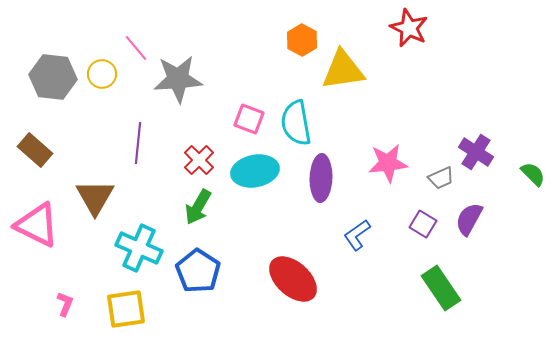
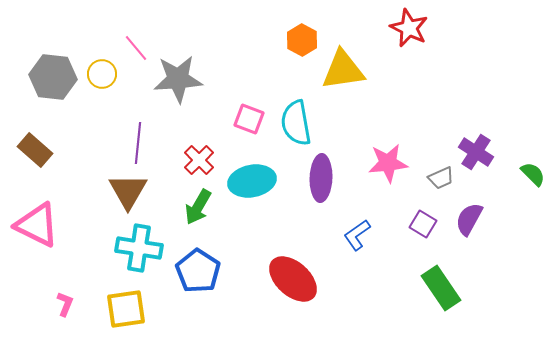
cyan ellipse: moved 3 px left, 10 px down
brown triangle: moved 33 px right, 6 px up
cyan cross: rotated 15 degrees counterclockwise
